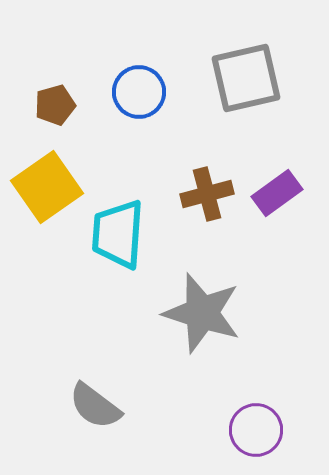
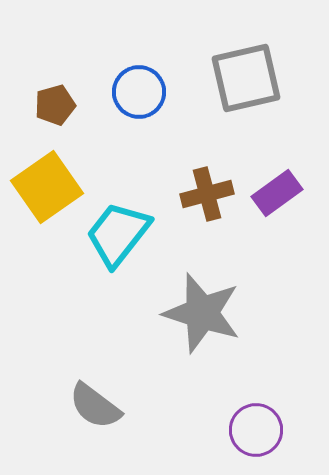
cyan trapezoid: rotated 34 degrees clockwise
